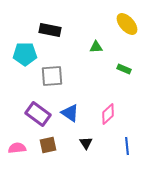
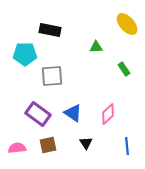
green rectangle: rotated 32 degrees clockwise
blue triangle: moved 3 px right
